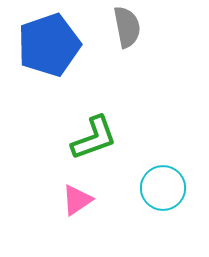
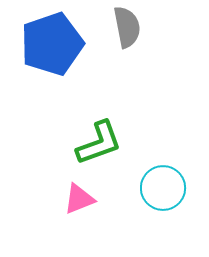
blue pentagon: moved 3 px right, 1 px up
green L-shape: moved 5 px right, 5 px down
pink triangle: moved 2 px right, 1 px up; rotated 12 degrees clockwise
